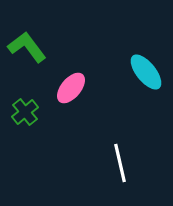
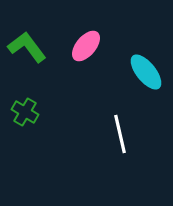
pink ellipse: moved 15 px right, 42 px up
green cross: rotated 20 degrees counterclockwise
white line: moved 29 px up
